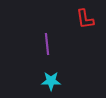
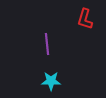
red L-shape: rotated 25 degrees clockwise
